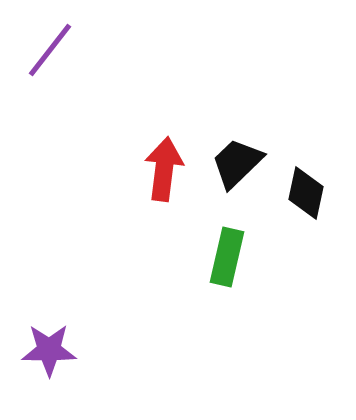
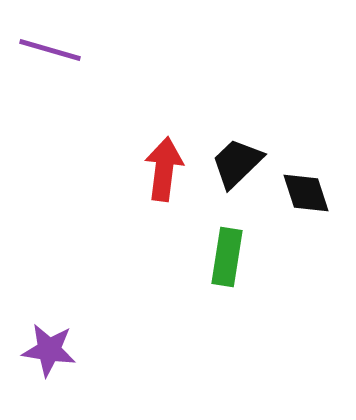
purple line: rotated 68 degrees clockwise
black diamond: rotated 30 degrees counterclockwise
green rectangle: rotated 4 degrees counterclockwise
purple star: rotated 8 degrees clockwise
